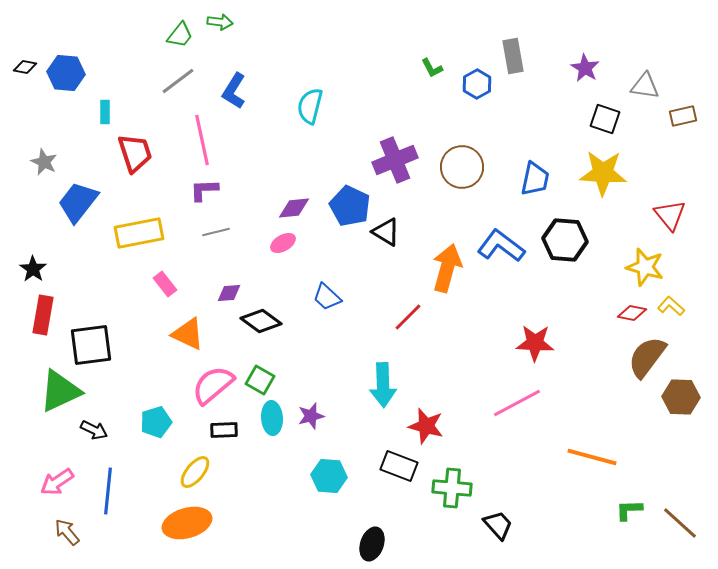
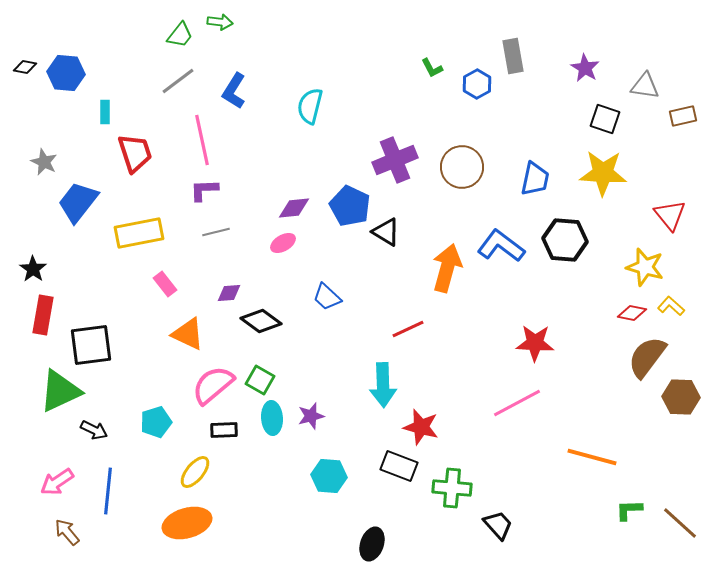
red line at (408, 317): moved 12 px down; rotated 20 degrees clockwise
red star at (426, 426): moved 5 px left, 1 px down
